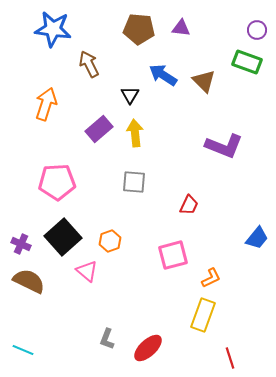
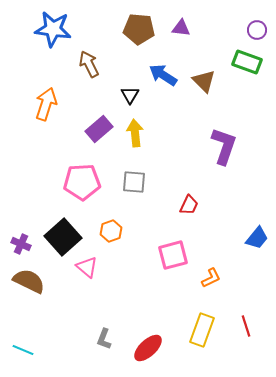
purple L-shape: rotated 93 degrees counterclockwise
pink pentagon: moved 25 px right
orange hexagon: moved 1 px right, 10 px up
pink triangle: moved 4 px up
yellow rectangle: moved 1 px left, 15 px down
gray L-shape: moved 3 px left
red line: moved 16 px right, 32 px up
